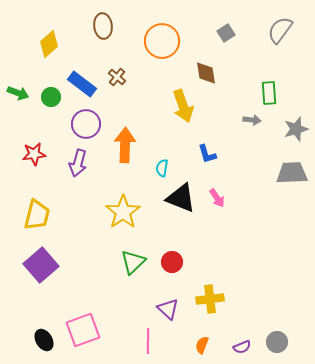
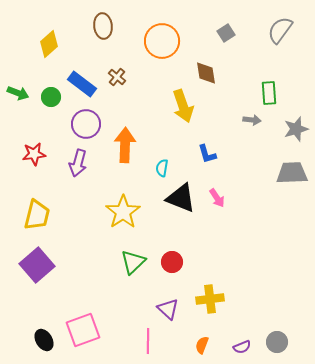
purple square: moved 4 px left
